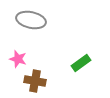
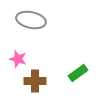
green rectangle: moved 3 px left, 10 px down
brown cross: rotated 10 degrees counterclockwise
